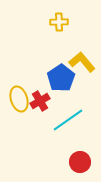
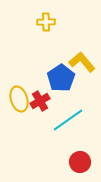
yellow cross: moved 13 px left
